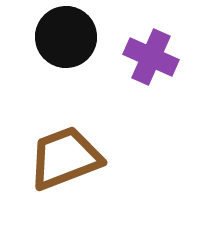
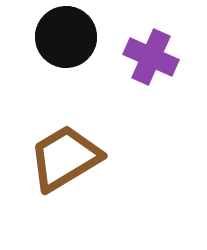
brown trapezoid: rotated 10 degrees counterclockwise
